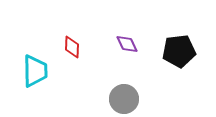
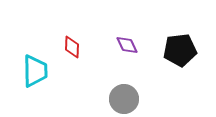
purple diamond: moved 1 px down
black pentagon: moved 1 px right, 1 px up
